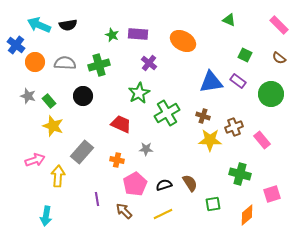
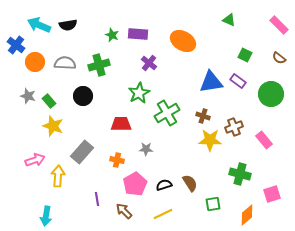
red trapezoid at (121, 124): rotated 25 degrees counterclockwise
pink rectangle at (262, 140): moved 2 px right
